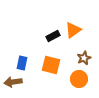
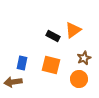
black rectangle: rotated 56 degrees clockwise
